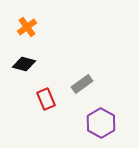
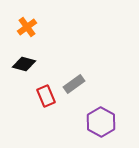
gray rectangle: moved 8 px left
red rectangle: moved 3 px up
purple hexagon: moved 1 px up
